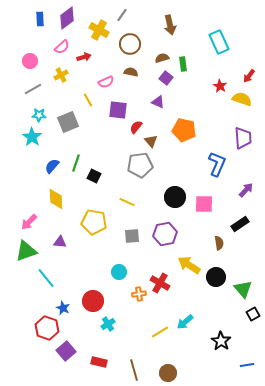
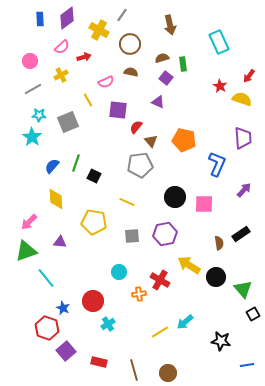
orange pentagon at (184, 130): moved 10 px down
purple arrow at (246, 190): moved 2 px left
black rectangle at (240, 224): moved 1 px right, 10 px down
red cross at (160, 283): moved 3 px up
black star at (221, 341): rotated 24 degrees counterclockwise
